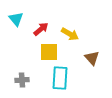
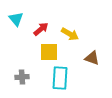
brown triangle: rotated 28 degrees counterclockwise
gray cross: moved 3 px up
